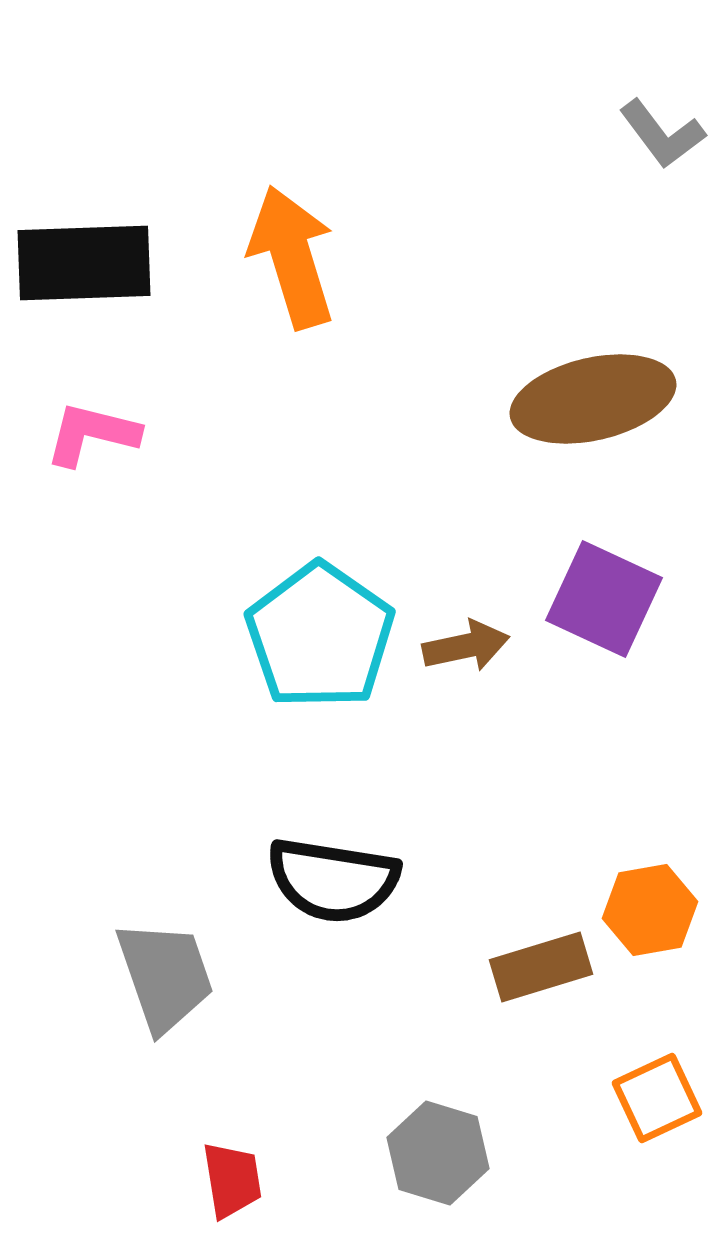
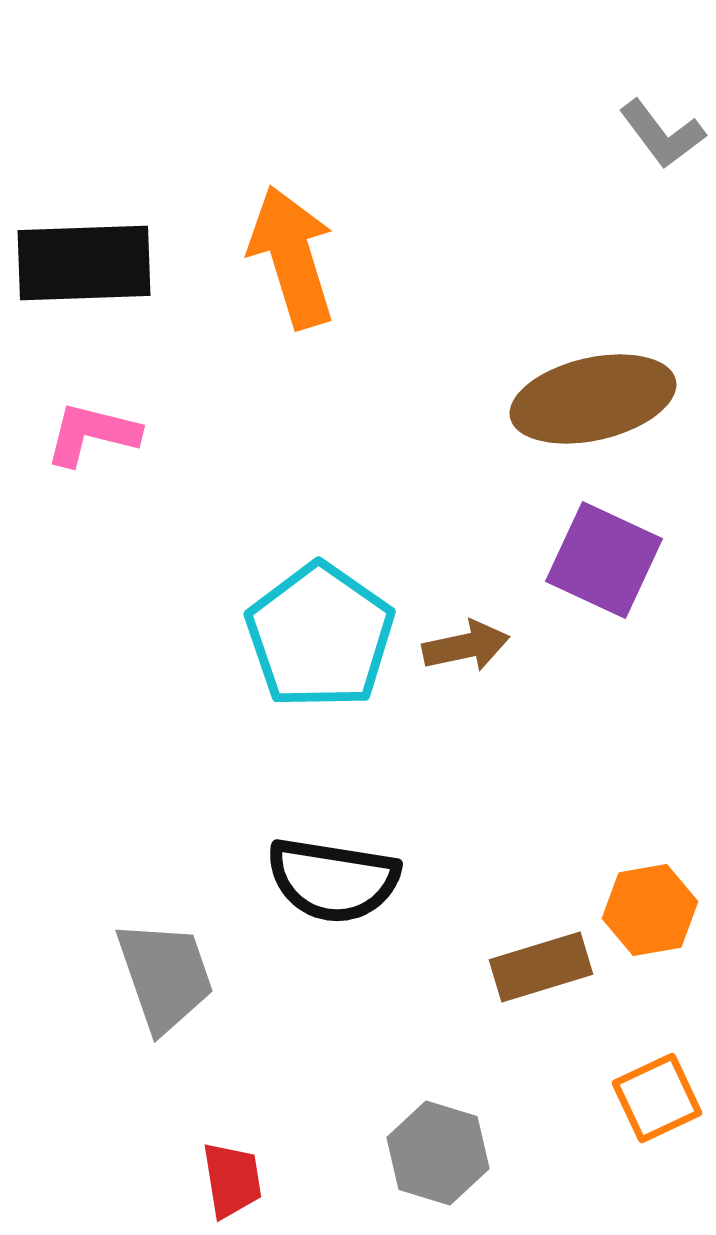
purple square: moved 39 px up
